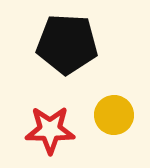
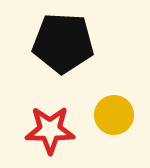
black pentagon: moved 4 px left, 1 px up
